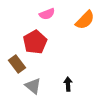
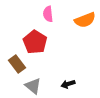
pink semicircle: moved 1 px right; rotated 105 degrees clockwise
orange semicircle: rotated 25 degrees clockwise
red pentagon: rotated 10 degrees counterclockwise
black arrow: rotated 104 degrees counterclockwise
